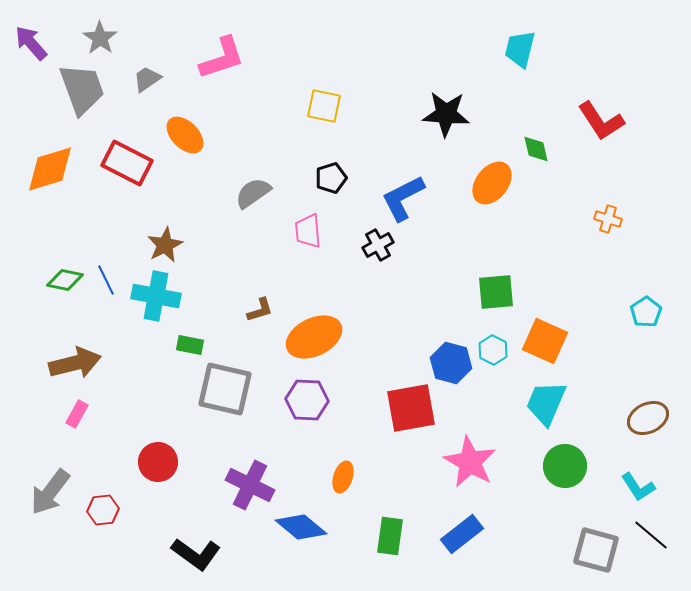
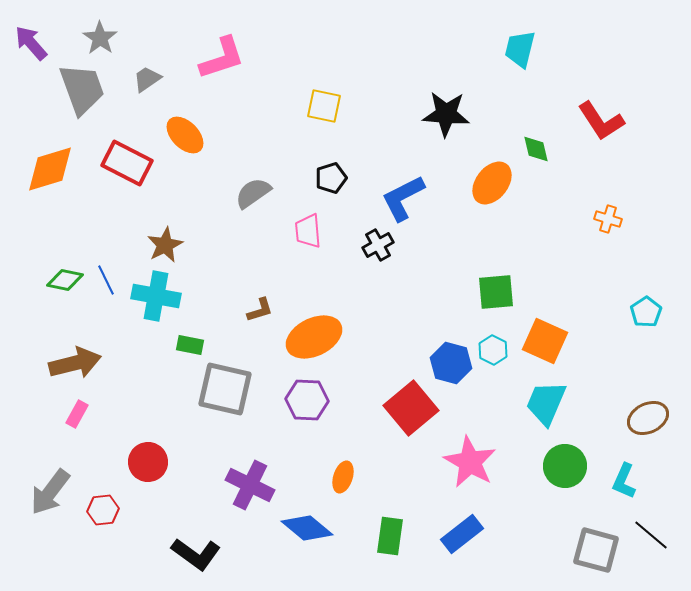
red square at (411, 408): rotated 30 degrees counterclockwise
red circle at (158, 462): moved 10 px left
cyan L-shape at (638, 487): moved 14 px left, 6 px up; rotated 57 degrees clockwise
blue diamond at (301, 527): moved 6 px right, 1 px down
